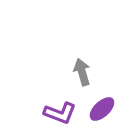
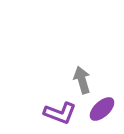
gray arrow: moved 8 px down
